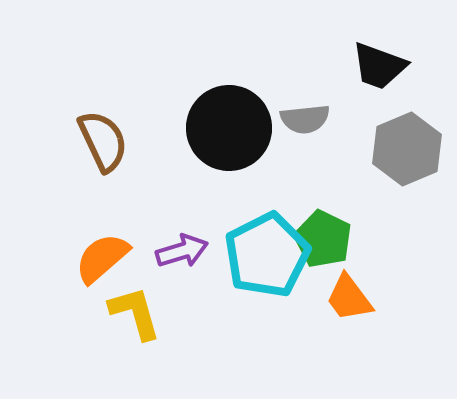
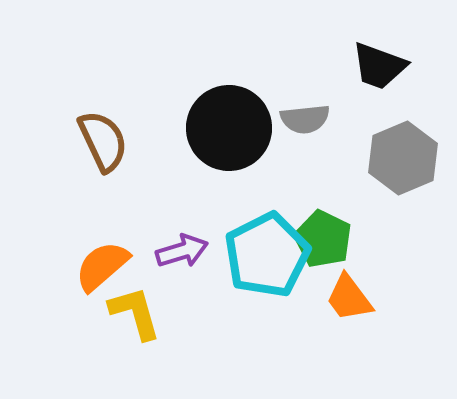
gray hexagon: moved 4 px left, 9 px down
orange semicircle: moved 8 px down
